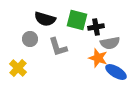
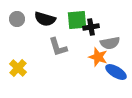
green square: rotated 20 degrees counterclockwise
black cross: moved 5 px left
gray circle: moved 13 px left, 20 px up
orange star: moved 1 px up
